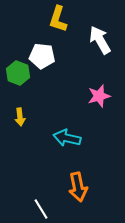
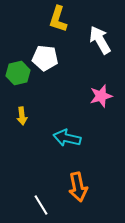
white pentagon: moved 3 px right, 2 px down
green hexagon: rotated 25 degrees clockwise
pink star: moved 2 px right
yellow arrow: moved 2 px right, 1 px up
white line: moved 4 px up
